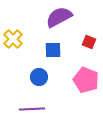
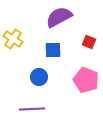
yellow cross: rotated 12 degrees counterclockwise
